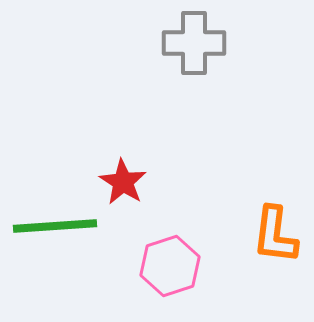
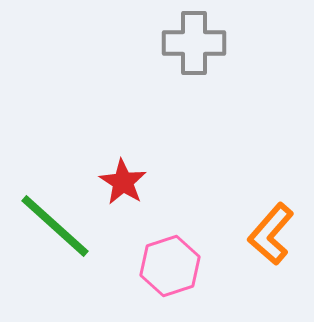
green line: rotated 46 degrees clockwise
orange L-shape: moved 4 px left, 1 px up; rotated 34 degrees clockwise
